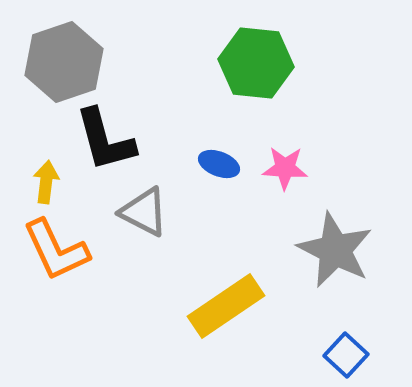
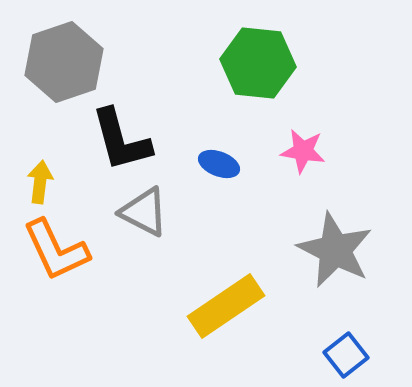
green hexagon: moved 2 px right
black L-shape: moved 16 px right
pink star: moved 18 px right, 17 px up; rotated 6 degrees clockwise
yellow arrow: moved 6 px left
blue square: rotated 9 degrees clockwise
